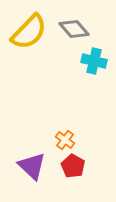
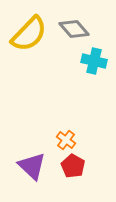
yellow semicircle: moved 2 px down
orange cross: moved 1 px right
